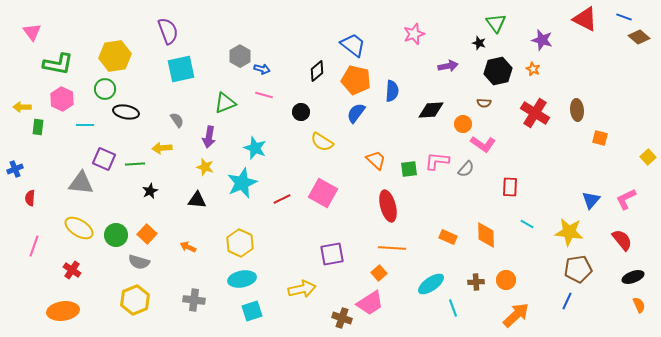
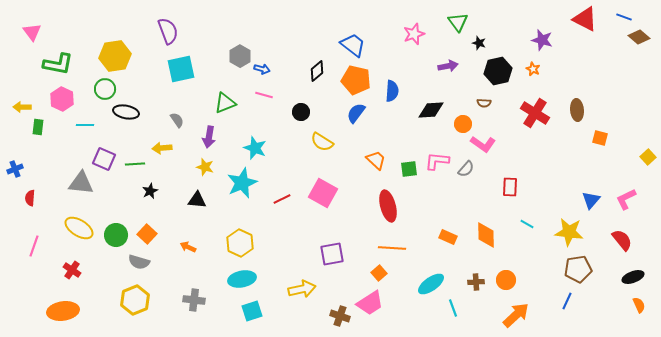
green triangle at (496, 23): moved 38 px left, 1 px up
brown cross at (342, 318): moved 2 px left, 2 px up
